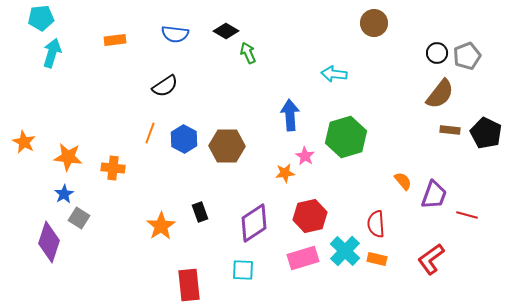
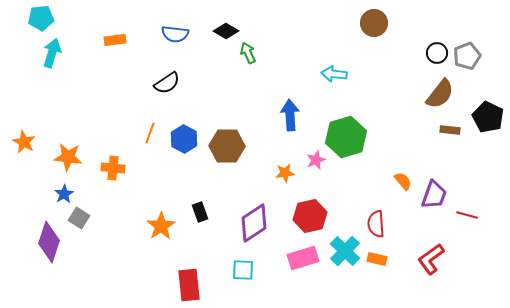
black semicircle at (165, 86): moved 2 px right, 3 px up
black pentagon at (486, 133): moved 2 px right, 16 px up
pink star at (305, 156): moved 11 px right, 4 px down; rotated 18 degrees clockwise
